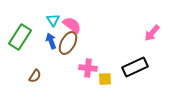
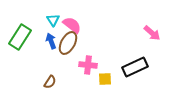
pink arrow: rotated 90 degrees counterclockwise
pink cross: moved 3 px up
brown semicircle: moved 15 px right, 6 px down
